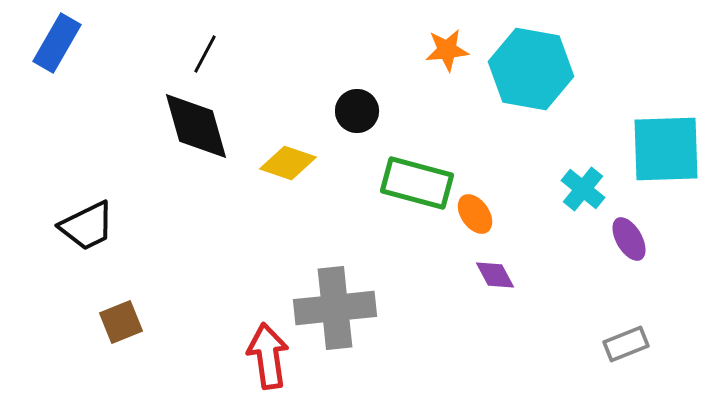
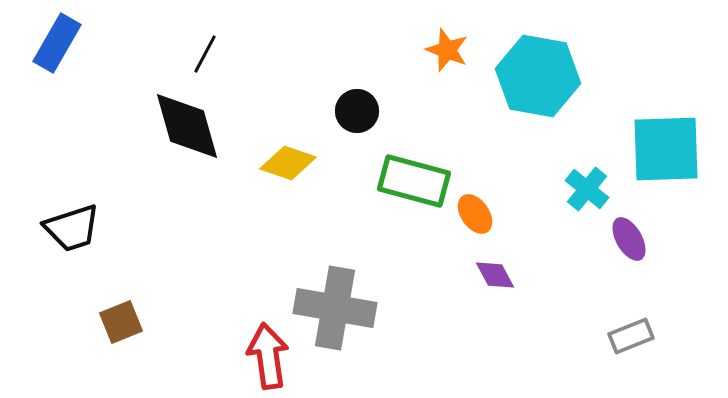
orange star: rotated 27 degrees clockwise
cyan hexagon: moved 7 px right, 7 px down
black diamond: moved 9 px left
green rectangle: moved 3 px left, 2 px up
cyan cross: moved 4 px right
black trapezoid: moved 15 px left, 2 px down; rotated 8 degrees clockwise
gray cross: rotated 16 degrees clockwise
gray rectangle: moved 5 px right, 8 px up
